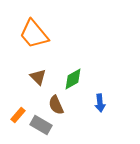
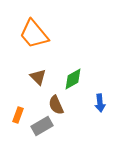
orange rectangle: rotated 21 degrees counterclockwise
gray rectangle: moved 1 px right, 1 px down; rotated 60 degrees counterclockwise
